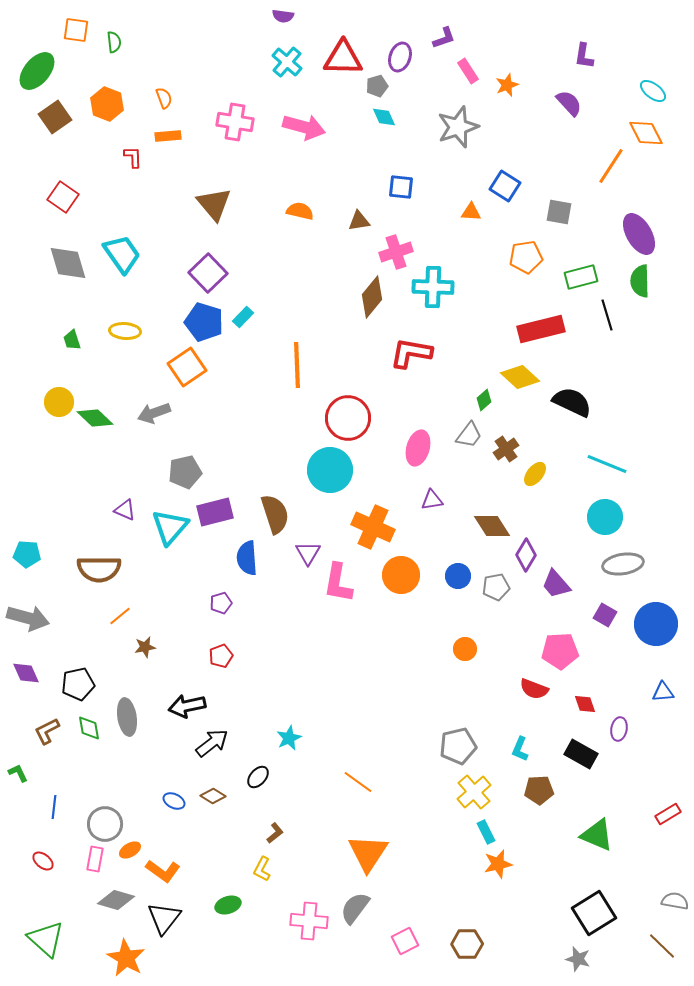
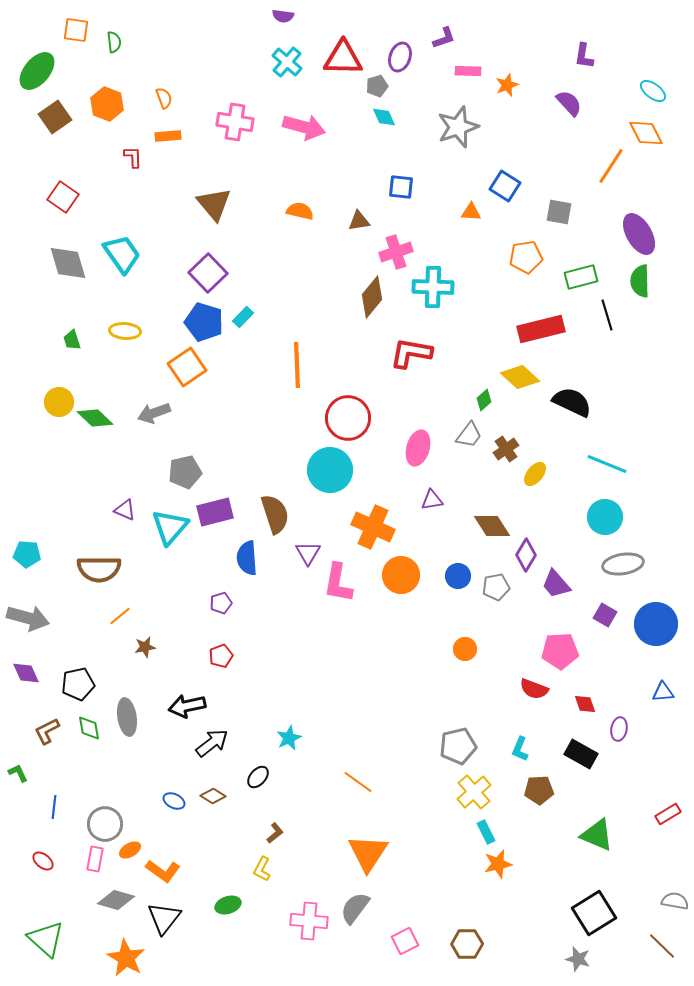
pink rectangle at (468, 71): rotated 55 degrees counterclockwise
